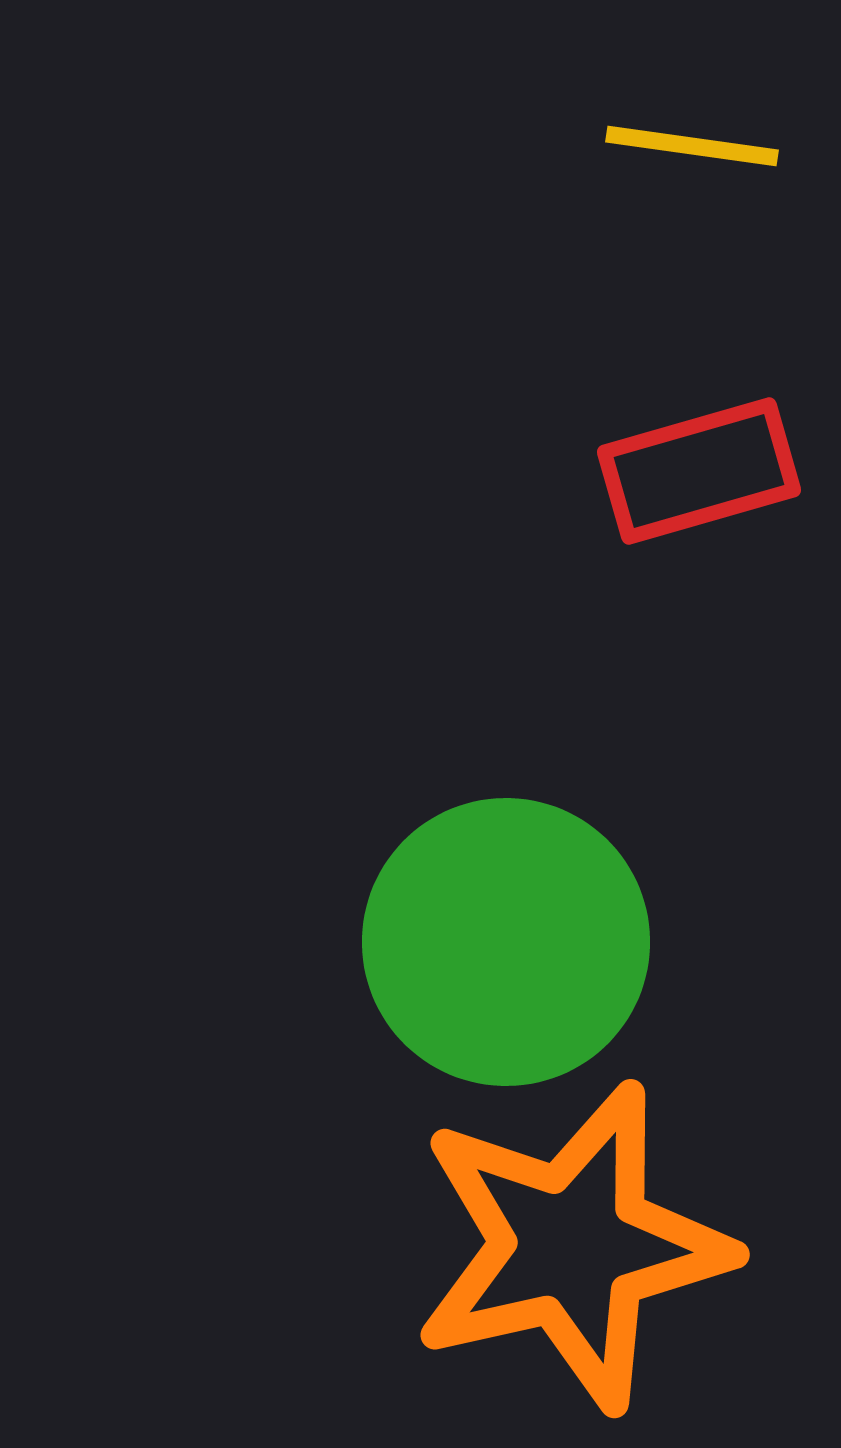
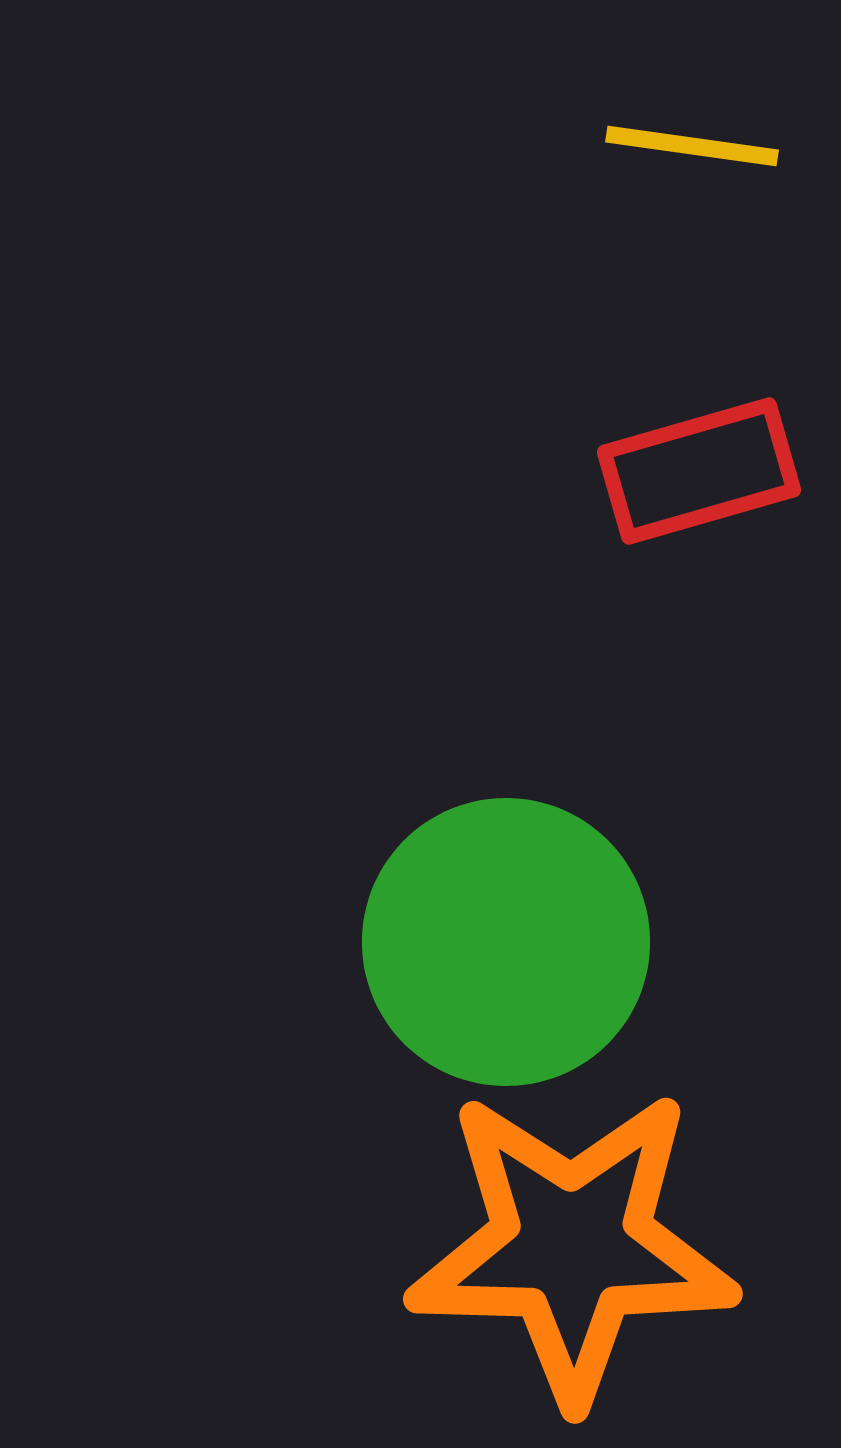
orange star: rotated 14 degrees clockwise
